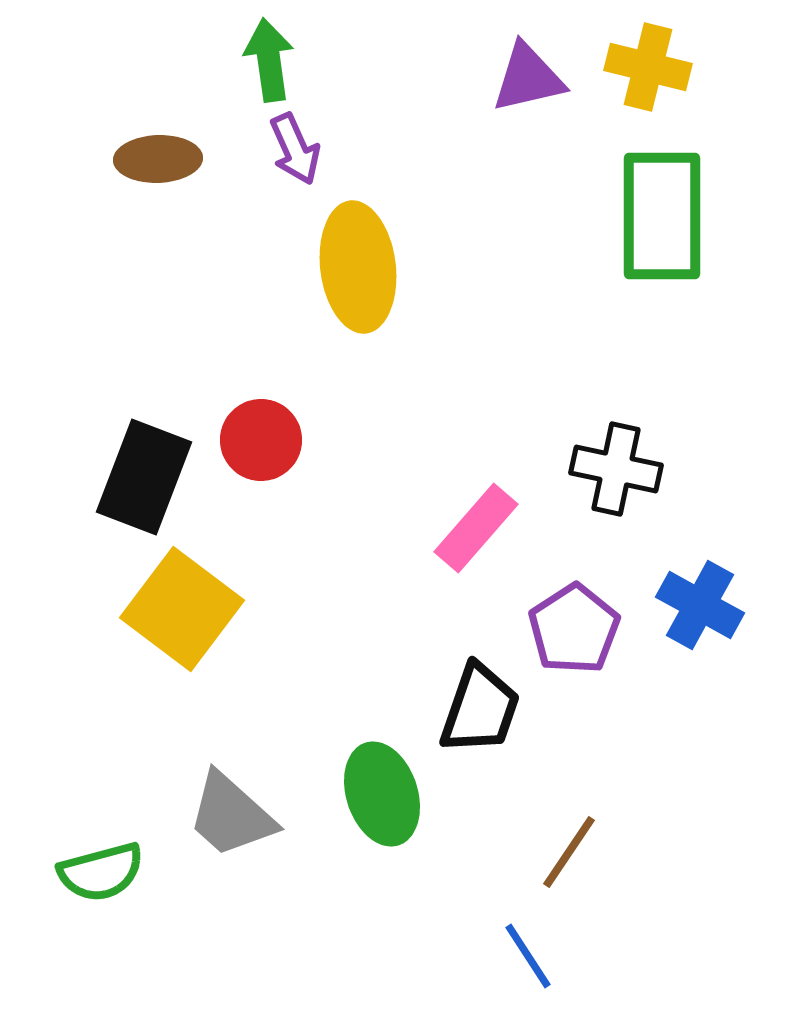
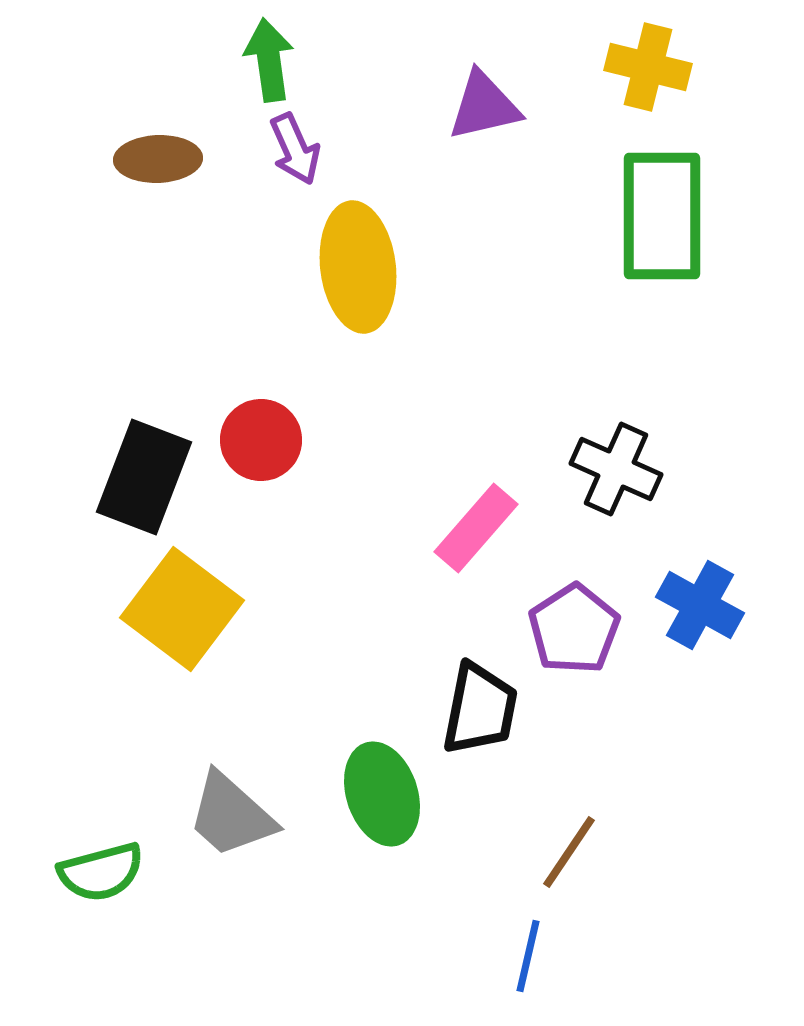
purple triangle: moved 44 px left, 28 px down
black cross: rotated 12 degrees clockwise
black trapezoid: rotated 8 degrees counterclockwise
blue line: rotated 46 degrees clockwise
